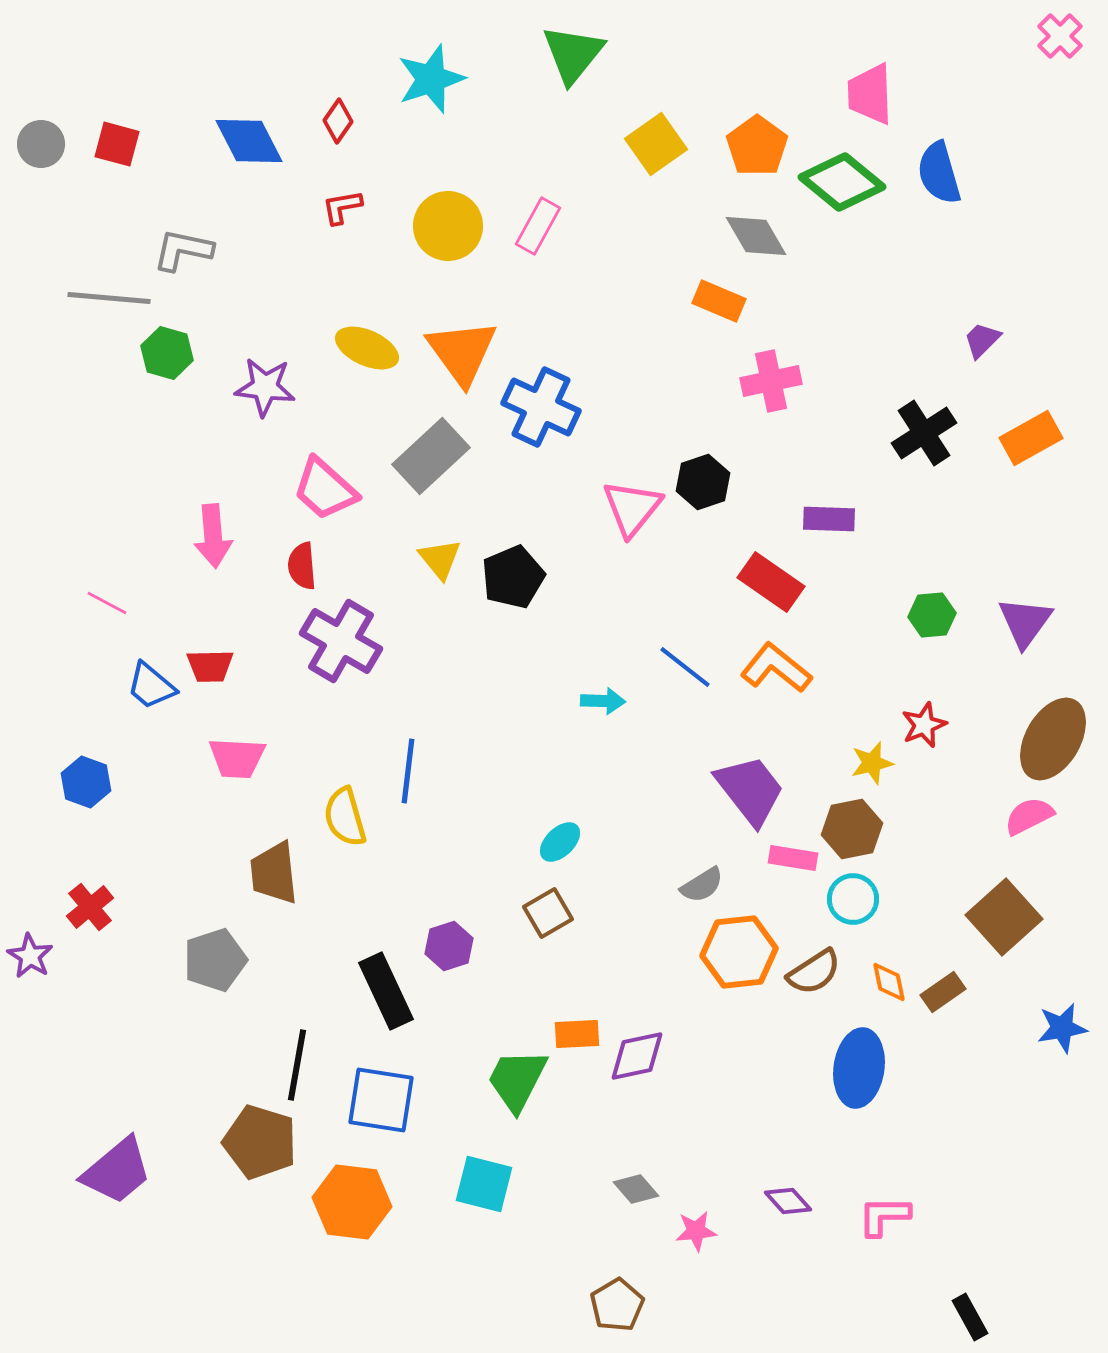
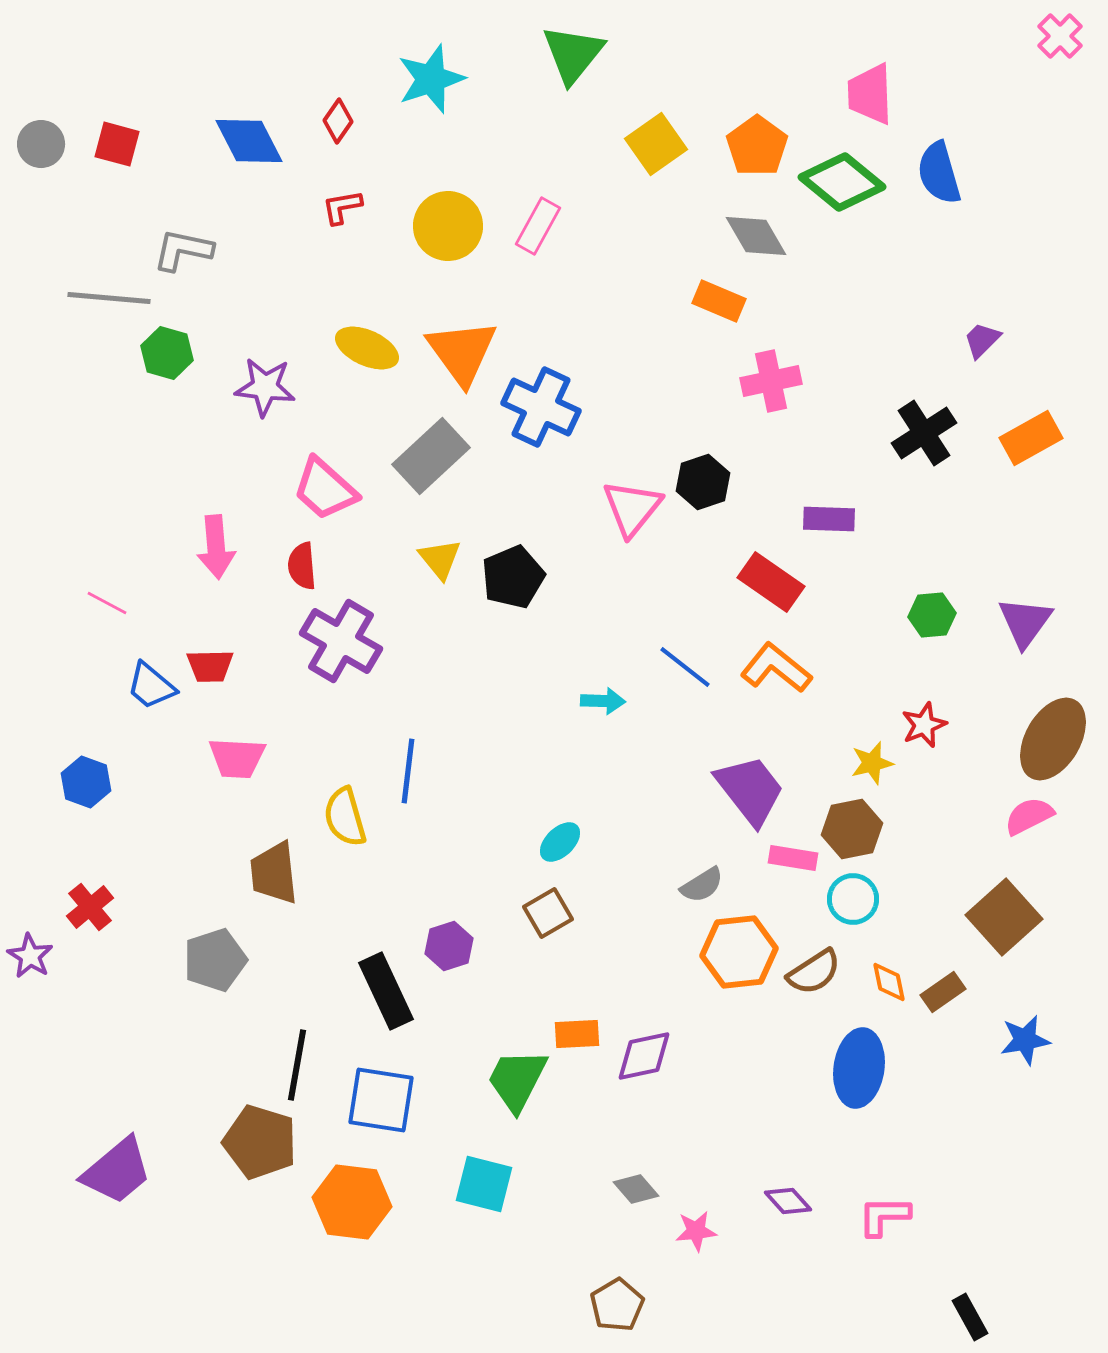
pink arrow at (213, 536): moved 3 px right, 11 px down
blue star at (1062, 1028): moved 37 px left, 12 px down
purple diamond at (637, 1056): moved 7 px right
